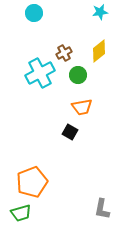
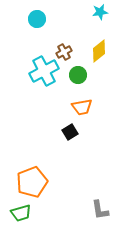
cyan circle: moved 3 px right, 6 px down
brown cross: moved 1 px up
cyan cross: moved 4 px right, 2 px up
black square: rotated 28 degrees clockwise
gray L-shape: moved 2 px left, 1 px down; rotated 20 degrees counterclockwise
